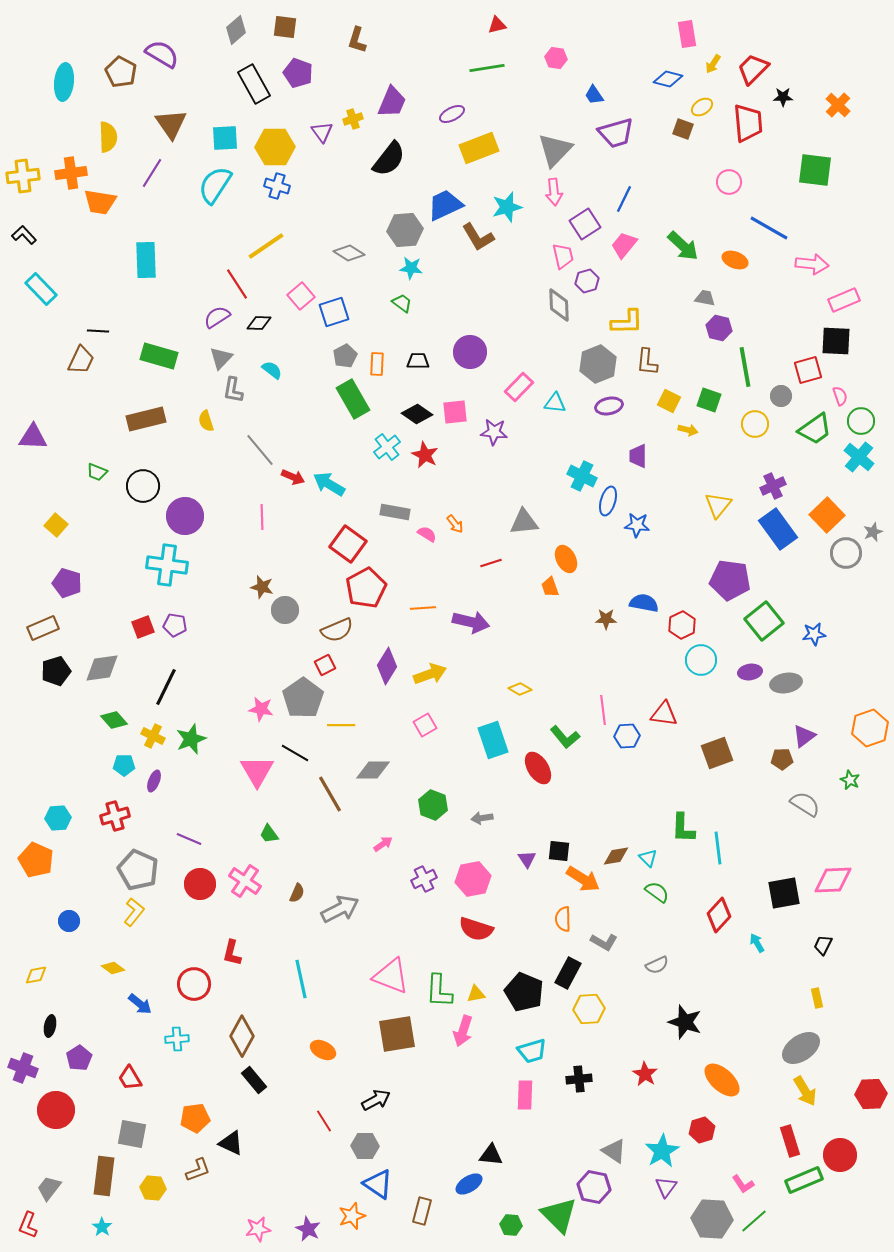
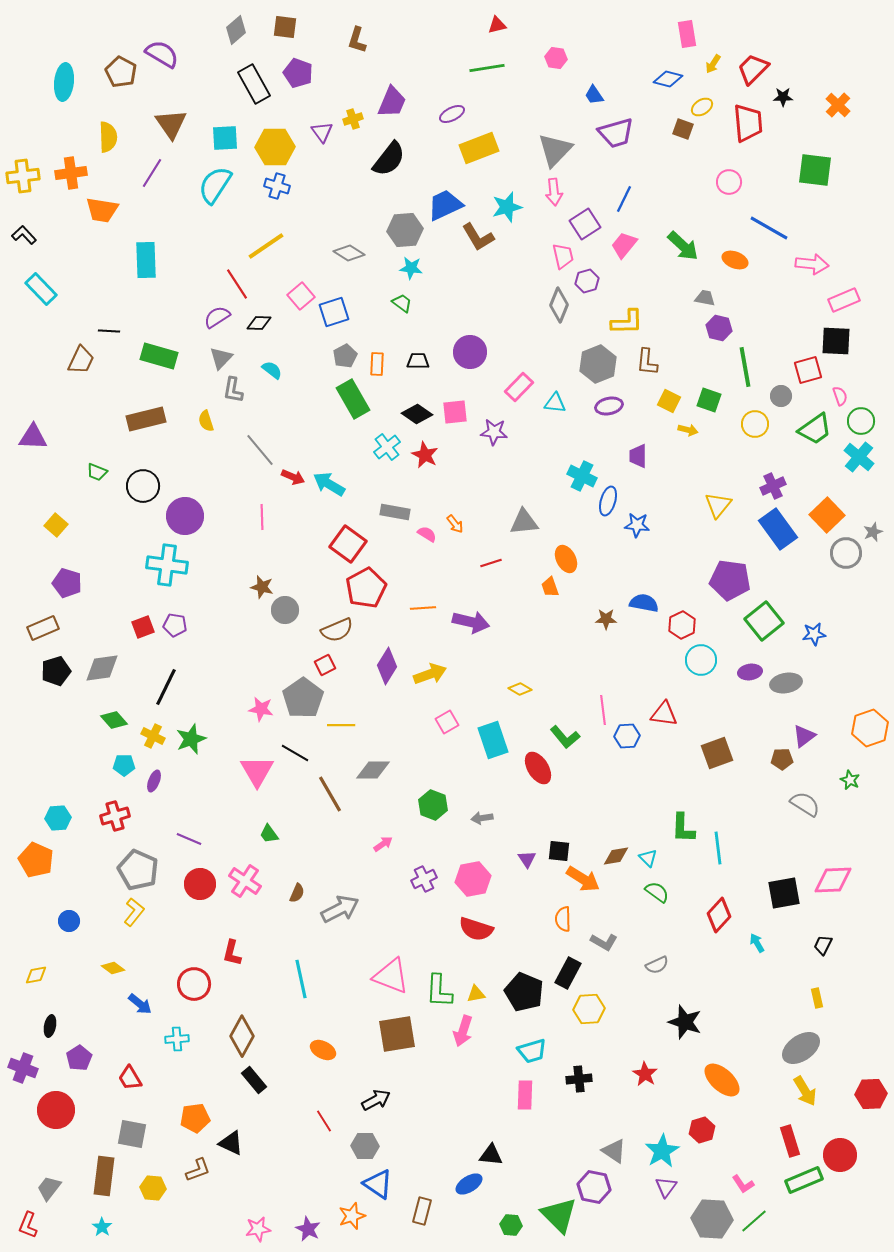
orange trapezoid at (100, 202): moved 2 px right, 8 px down
gray diamond at (559, 305): rotated 24 degrees clockwise
black line at (98, 331): moved 11 px right
pink square at (425, 725): moved 22 px right, 3 px up
